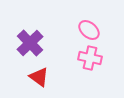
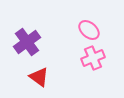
purple cross: moved 3 px left, 1 px up; rotated 8 degrees clockwise
pink cross: moved 3 px right; rotated 35 degrees counterclockwise
